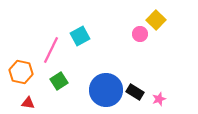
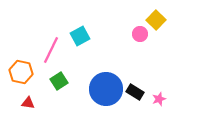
blue circle: moved 1 px up
